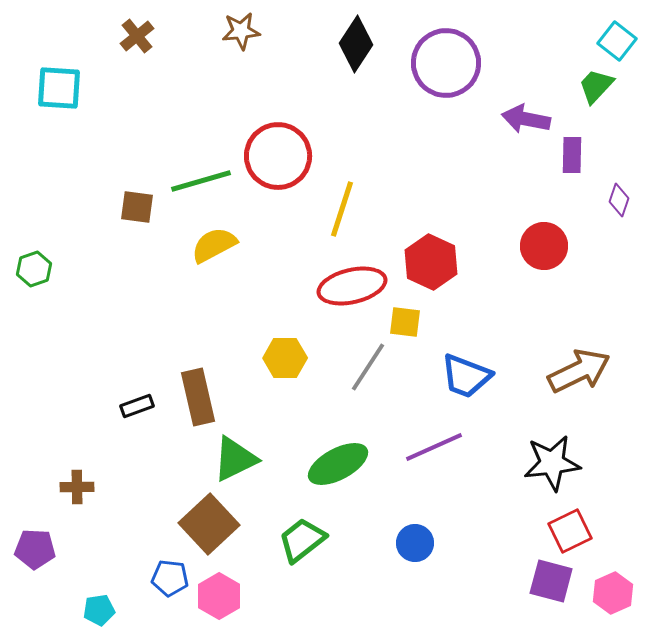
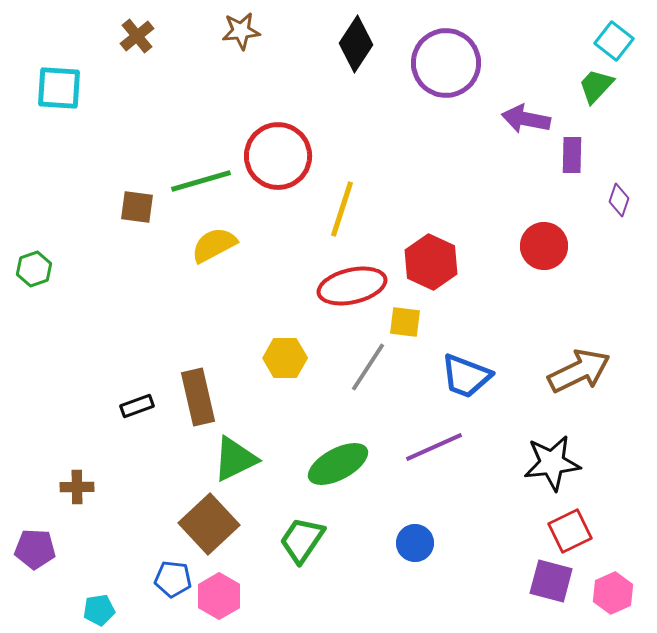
cyan square at (617, 41): moved 3 px left
green trapezoid at (302, 540): rotated 18 degrees counterclockwise
blue pentagon at (170, 578): moved 3 px right, 1 px down
